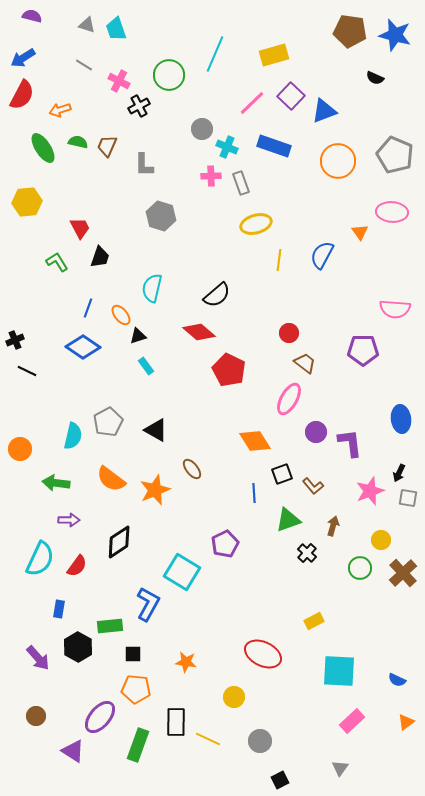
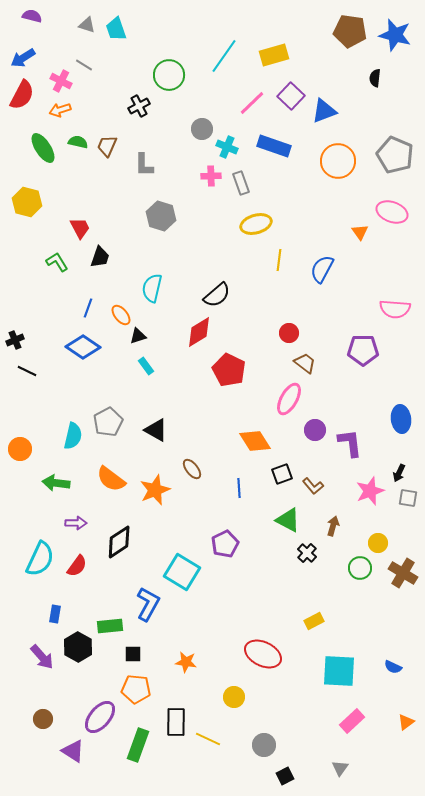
cyan line at (215, 54): moved 9 px right, 2 px down; rotated 12 degrees clockwise
black semicircle at (375, 78): rotated 72 degrees clockwise
pink cross at (119, 81): moved 58 px left
yellow hexagon at (27, 202): rotated 20 degrees clockwise
pink ellipse at (392, 212): rotated 16 degrees clockwise
blue semicircle at (322, 255): moved 14 px down
red diamond at (199, 332): rotated 72 degrees counterclockwise
purple circle at (316, 432): moved 1 px left, 2 px up
blue line at (254, 493): moved 15 px left, 5 px up
purple arrow at (69, 520): moved 7 px right, 3 px down
green triangle at (288, 520): rotated 48 degrees clockwise
yellow circle at (381, 540): moved 3 px left, 3 px down
brown cross at (403, 573): rotated 16 degrees counterclockwise
blue rectangle at (59, 609): moved 4 px left, 5 px down
purple arrow at (38, 658): moved 4 px right, 1 px up
blue semicircle at (397, 680): moved 4 px left, 13 px up
brown circle at (36, 716): moved 7 px right, 3 px down
gray circle at (260, 741): moved 4 px right, 4 px down
black square at (280, 780): moved 5 px right, 4 px up
